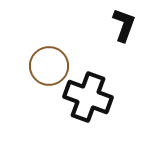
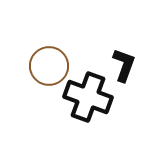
black L-shape: moved 40 px down
